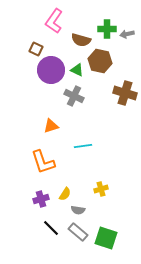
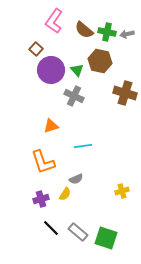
green cross: moved 3 px down; rotated 12 degrees clockwise
brown semicircle: moved 3 px right, 10 px up; rotated 24 degrees clockwise
brown square: rotated 16 degrees clockwise
green triangle: rotated 24 degrees clockwise
yellow cross: moved 21 px right, 2 px down
gray semicircle: moved 2 px left, 31 px up; rotated 32 degrees counterclockwise
